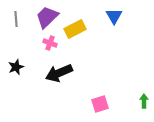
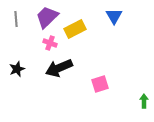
black star: moved 1 px right, 2 px down
black arrow: moved 5 px up
pink square: moved 20 px up
